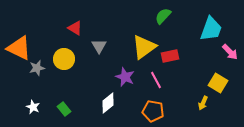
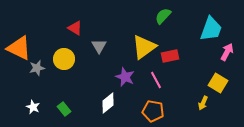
pink arrow: moved 3 px left; rotated 108 degrees counterclockwise
